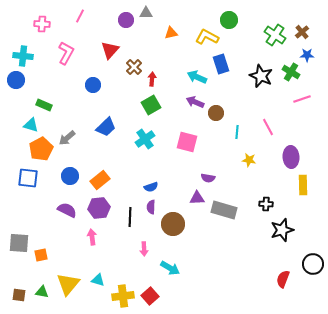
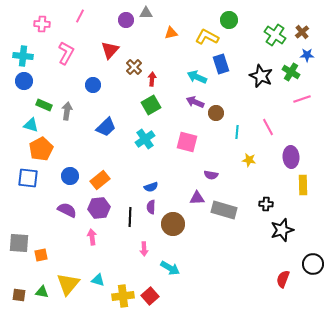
blue circle at (16, 80): moved 8 px right, 1 px down
gray arrow at (67, 138): moved 27 px up; rotated 138 degrees clockwise
purple semicircle at (208, 178): moved 3 px right, 3 px up
